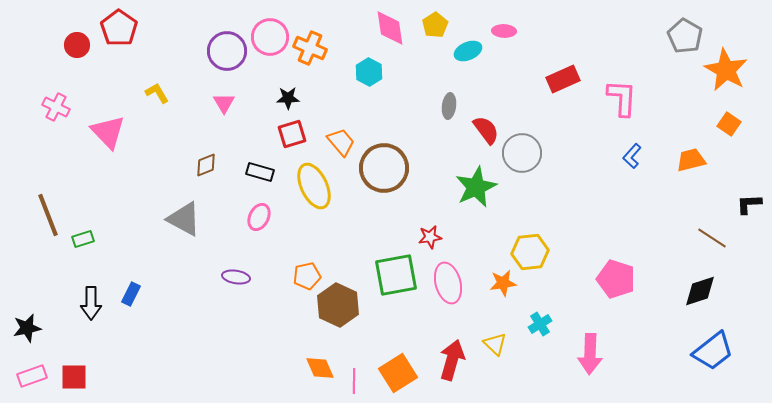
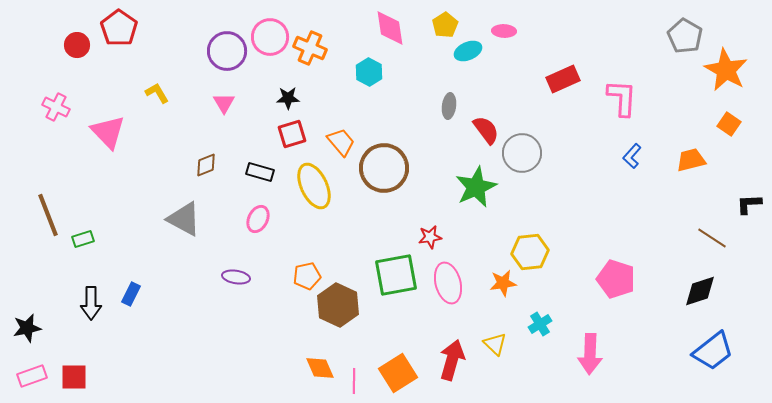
yellow pentagon at (435, 25): moved 10 px right
pink ellipse at (259, 217): moved 1 px left, 2 px down
